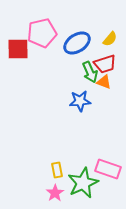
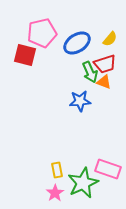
red square: moved 7 px right, 6 px down; rotated 15 degrees clockwise
